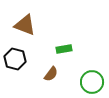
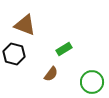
green rectangle: rotated 21 degrees counterclockwise
black hexagon: moved 1 px left, 5 px up
